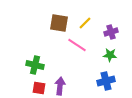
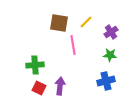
yellow line: moved 1 px right, 1 px up
purple cross: rotated 16 degrees counterclockwise
pink line: moved 4 px left; rotated 48 degrees clockwise
green cross: rotated 18 degrees counterclockwise
red square: rotated 16 degrees clockwise
